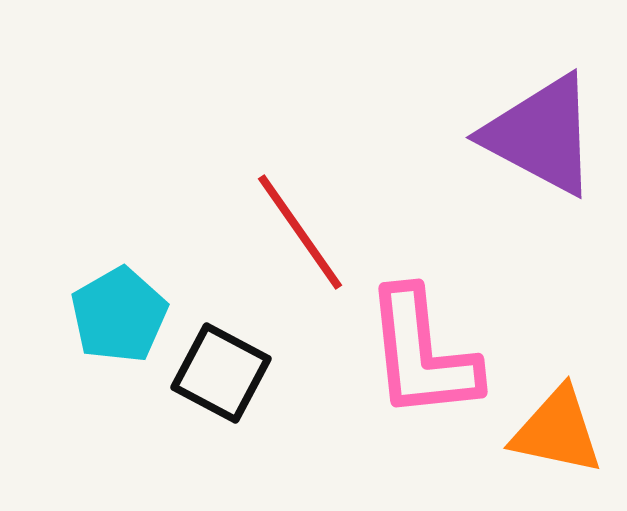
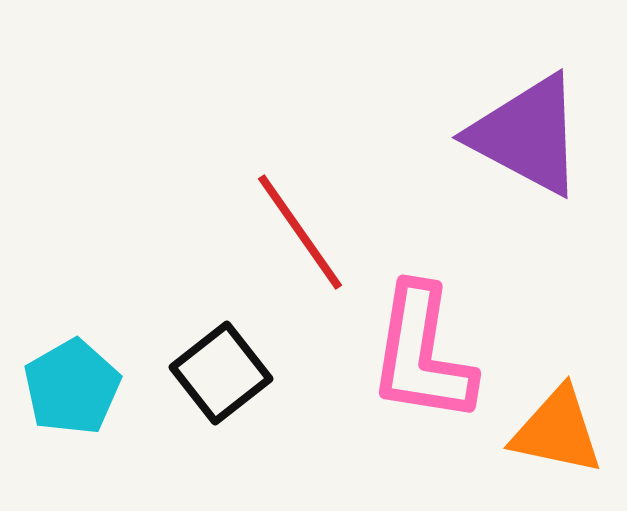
purple triangle: moved 14 px left
cyan pentagon: moved 47 px left, 72 px down
pink L-shape: rotated 15 degrees clockwise
black square: rotated 24 degrees clockwise
